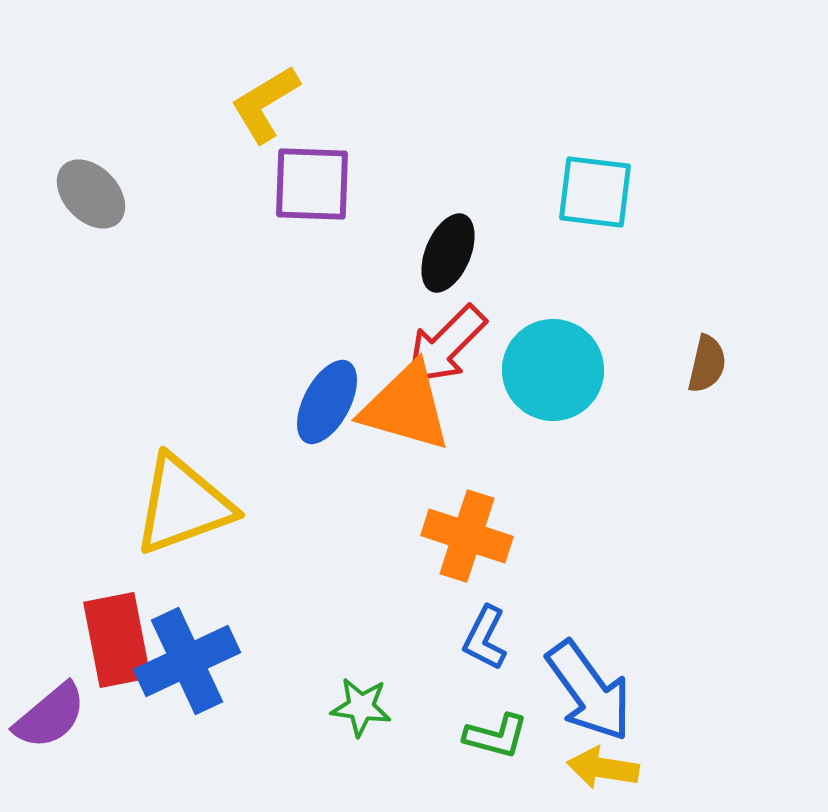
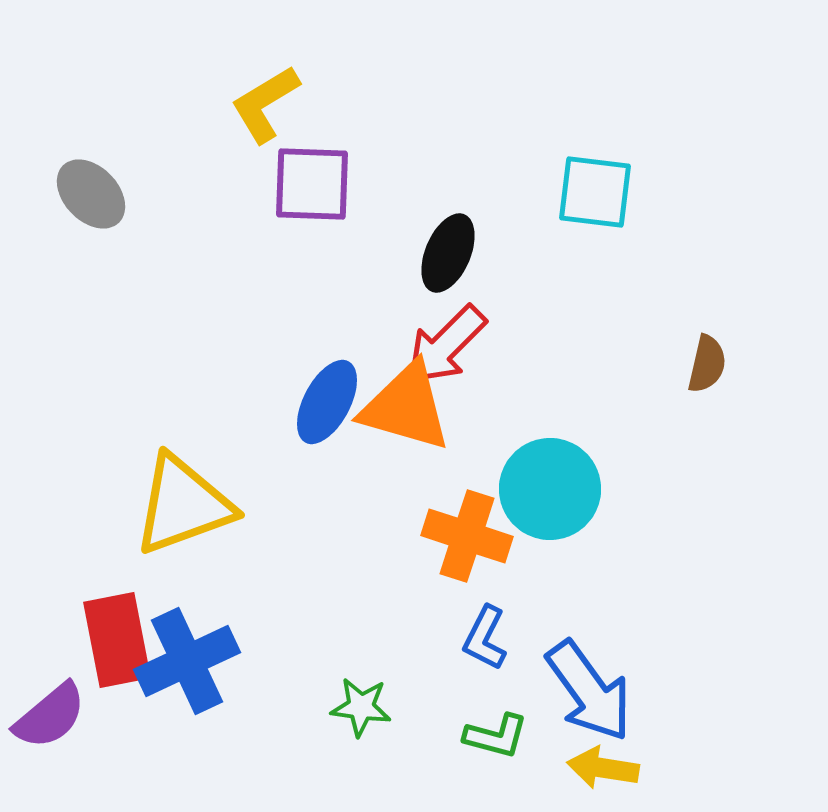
cyan circle: moved 3 px left, 119 px down
